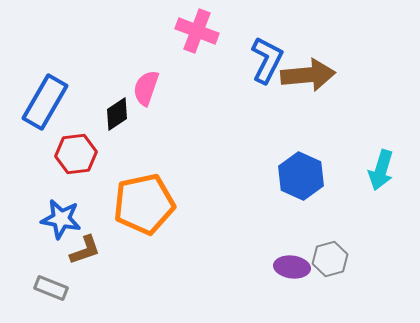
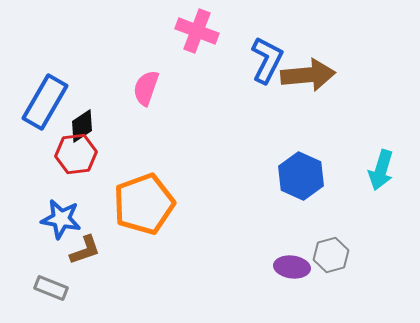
black diamond: moved 35 px left, 12 px down
orange pentagon: rotated 8 degrees counterclockwise
gray hexagon: moved 1 px right, 4 px up
